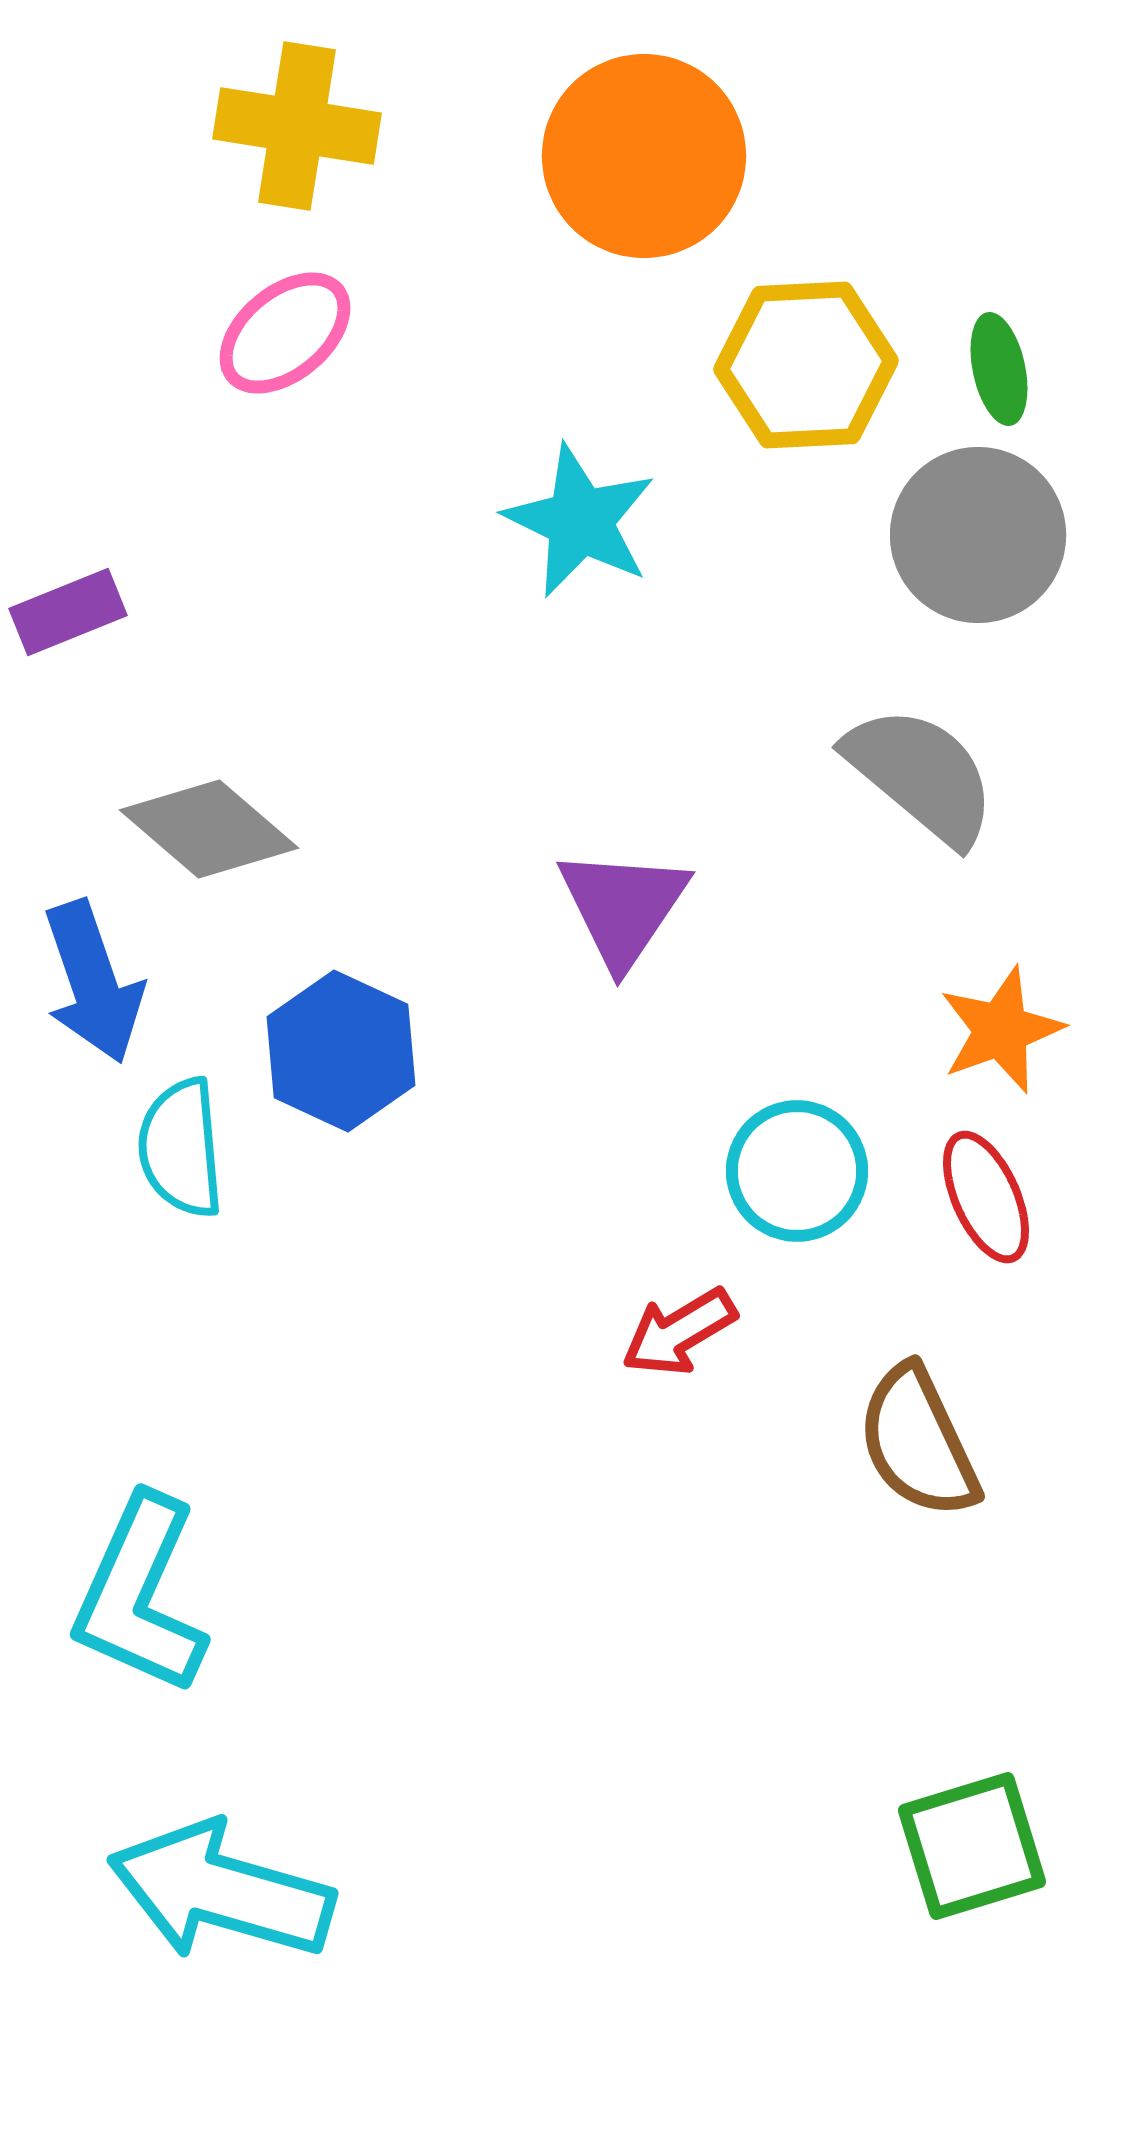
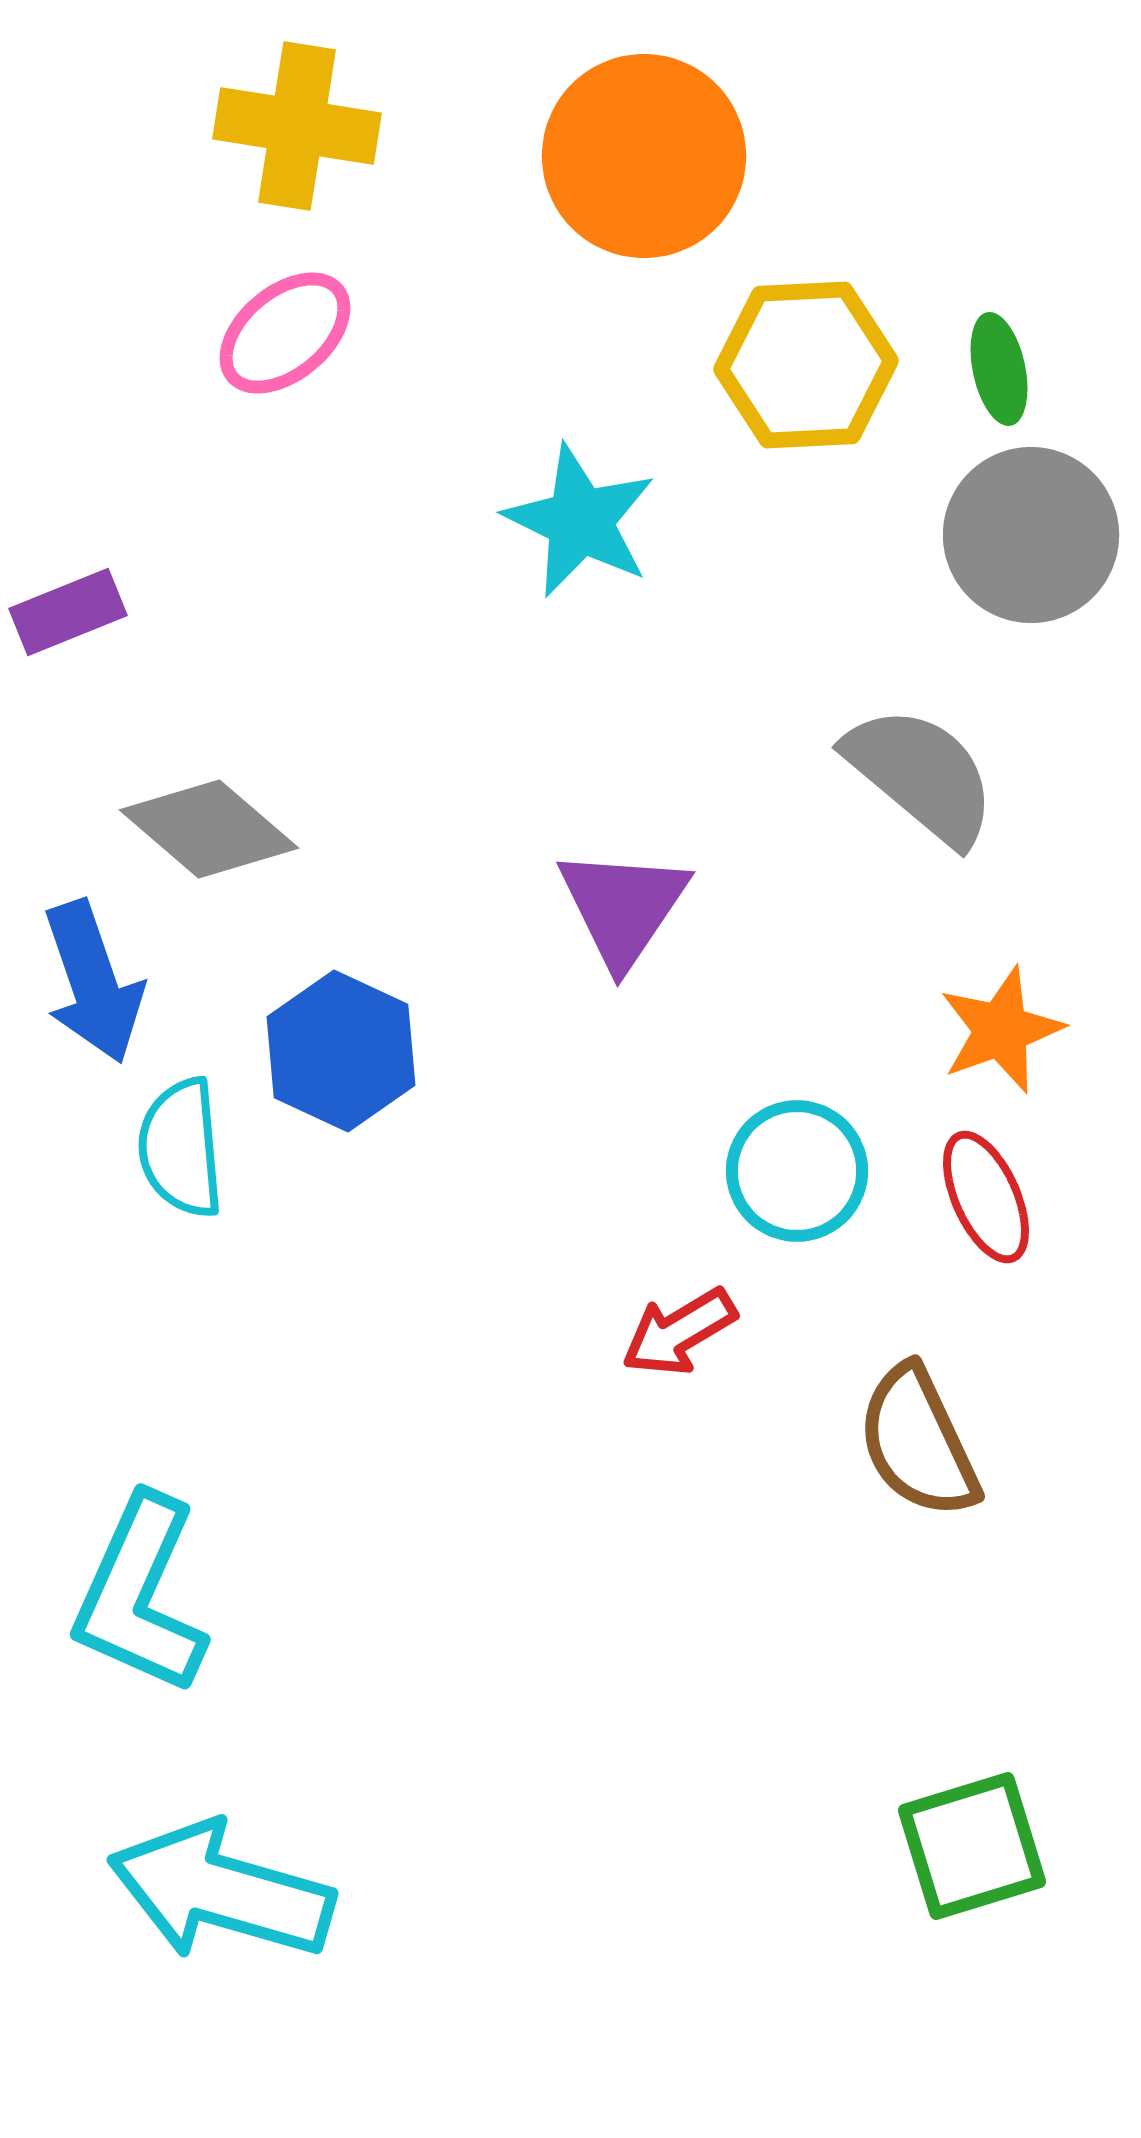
gray circle: moved 53 px right
